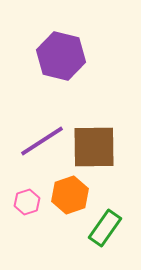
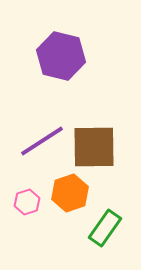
orange hexagon: moved 2 px up
